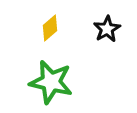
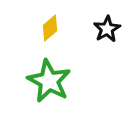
green star: moved 2 px left, 1 px up; rotated 15 degrees clockwise
